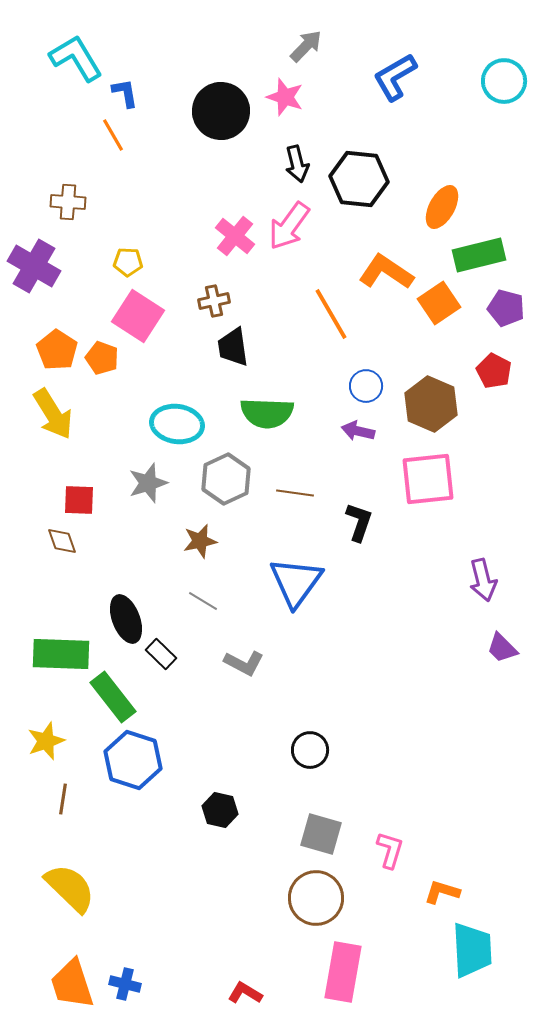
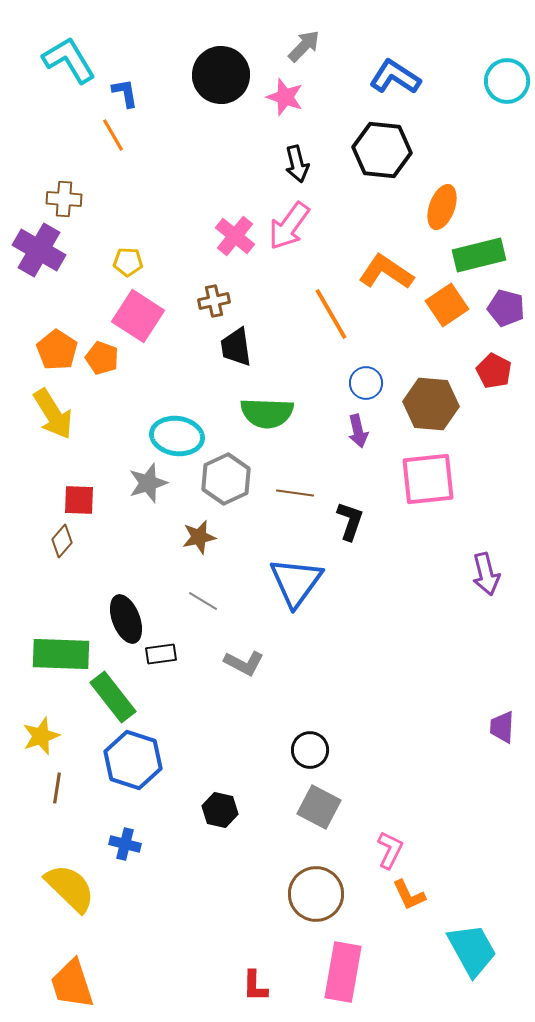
gray arrow at (306, 46): moved 2 px left
cyan L-shape at (76, 58): moved 7 px left, 2 px down
blue L-shape at (395, 77): rotated 63 degrees clockwise
cyan circle at (504, 81): moved 3 px right
black circle at (221, 111): moved 36 px up
black hexagon at (359, 179): moved 23 px right, 29 px up
brown cross at (68, 202): moved 4 px left, 3 px up
orange ellipse at (442, 207): rotated 9 degrees counterclockwise
purple cross at (34, 266): moved 5 px right, 16 px up
orange square at (439, 303): moved 8 px right, 2 px down
black trapezoid at (233, 347): moved 3 px right
blue circle at (366, 386): moved 3 px up
brown hexagon at (431, 404): rotated 18 degrees counterclockwise
cyan ellipse at (177, 424): moved 12 px down
purple arrow at (358, 431): rotated 116 degrees counterclockwise
black L-shape at (359, 522): moved 9 px left, 1 px up
brown diamond at (62, 541): rotated 60 degrees clockwise
brown star at (200, 541): moved 1 px left, 4 px up
purple arrow at (483, 580): moved 3 px right, 6 px up
purple trapezoid at (502, 648): moved 79 px down; rotated 48 degrees clockwise
black rectangle at (161, 654): rotated 52 degrees counterclockwise
yellow star at (46, 741): moved 5 px left, 5 px up
brown line at (63, 799): moved 6 px left, 11 px up
gray square at (321, 834): moved 2 px left, 27 px up; rotated 12 degrees clockwise
pink L-shape at (390, 850): rotated 9 degrees clockwise
orange L-shape at (442, 892): moved 33 px left, 3 px down; rotated 132 degrees counterclockwise
brown circle at (316, 898): moved 4 px up
cyan trapezoid at (472, 950): rotated 26 degrees counterclockwise
blue cross at (125, 984): moved 140 px up
red L-shape at (245, 993): moved 10 px right, 7 px up; rotated 120 degrees counterclockwise
